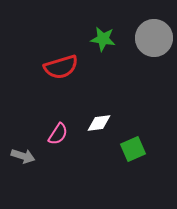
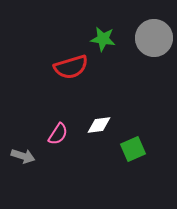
red semicircle: moved 10 px right
white diamond: moved 2 px down
